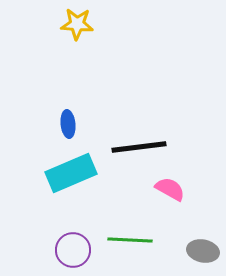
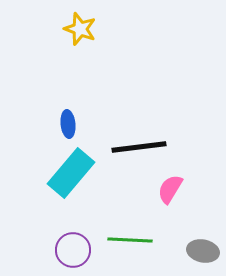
yellow star: moved 3 px right, 5 px down; rotated 16 degrees clockwise
cyan rectangle: rotated 27 degrees counterclockwise
pink semicircle: rotated 88 degrees counterclockwise
